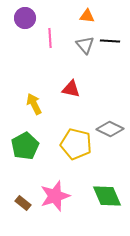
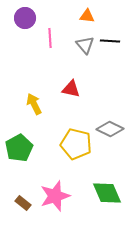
green pentagon: moved 6 px left, 2 px down
green diamond: moved 3 px up
